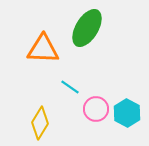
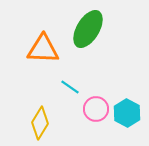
green ellipse: moved 1 px right, 1 px down
